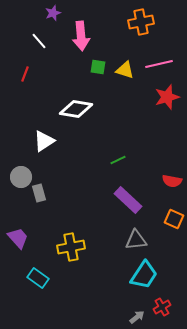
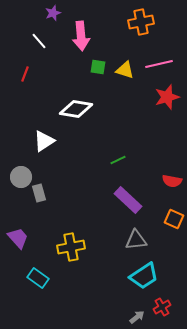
cyan trapezoid: moved 1 px down; rotated 24 degrees clockwise
